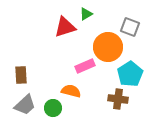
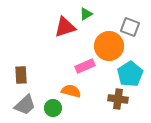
orange circle: moved 1 px right, 1 px up
